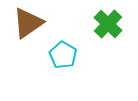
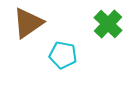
cyan pentagon: rotated 20 degrees counterclockwise
